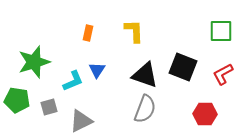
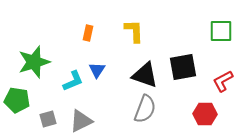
black square: rotated 32 degrees counterclockwise
red L-shape: moved 7 px down
gray square: moved 1 px left, 12 px down
